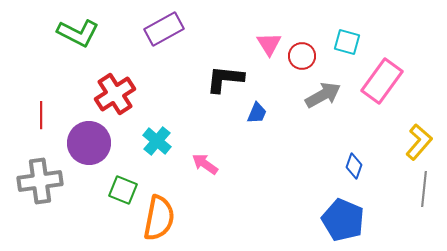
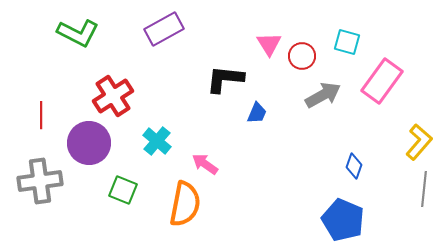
red cross: moved 2 px left, 2 px down
orange semicircle: moved 26 px right, 14 px up
